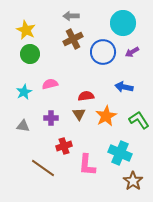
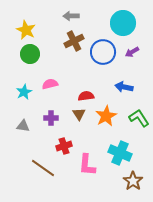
brown cross: moved 1 px right, 2 px down
green L-shape: moved 2 px up
